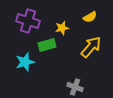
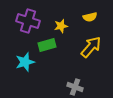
yellow semicircle: rotated 16 degrees clockwise
yellow star: moved 1 px left, 2 px up
